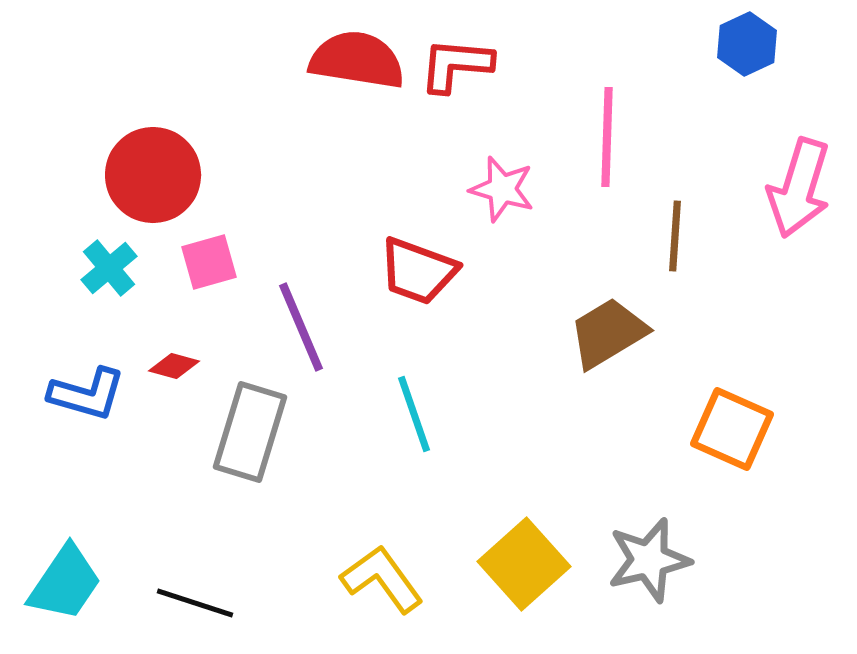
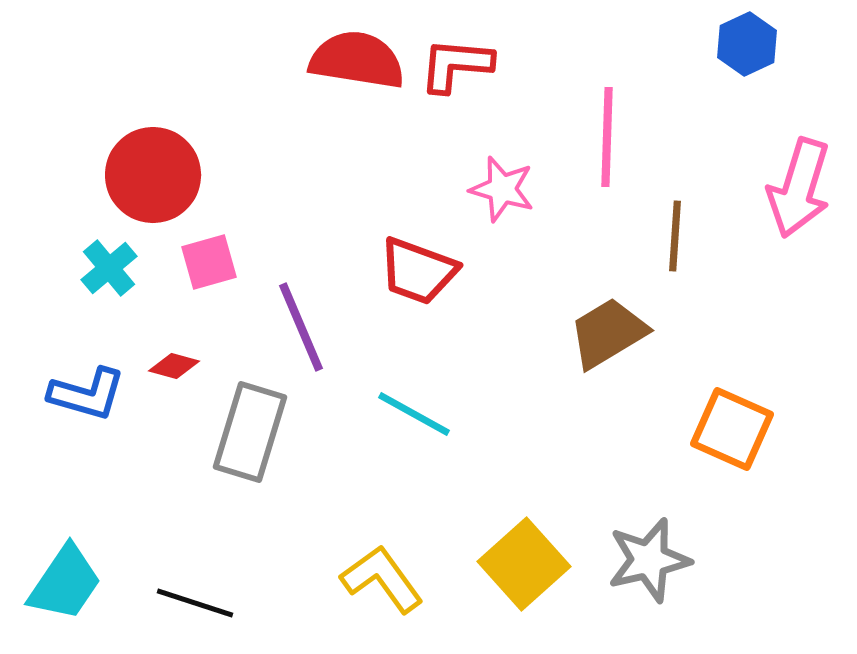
cyan line: rotated 42 degrees counterclockwise
